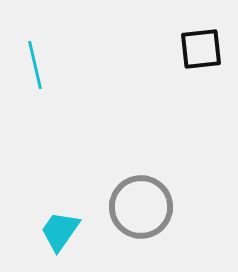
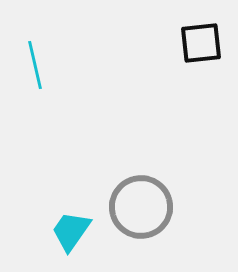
black square: moved 6 px up
cyan trapezoid: moved 11 px right
